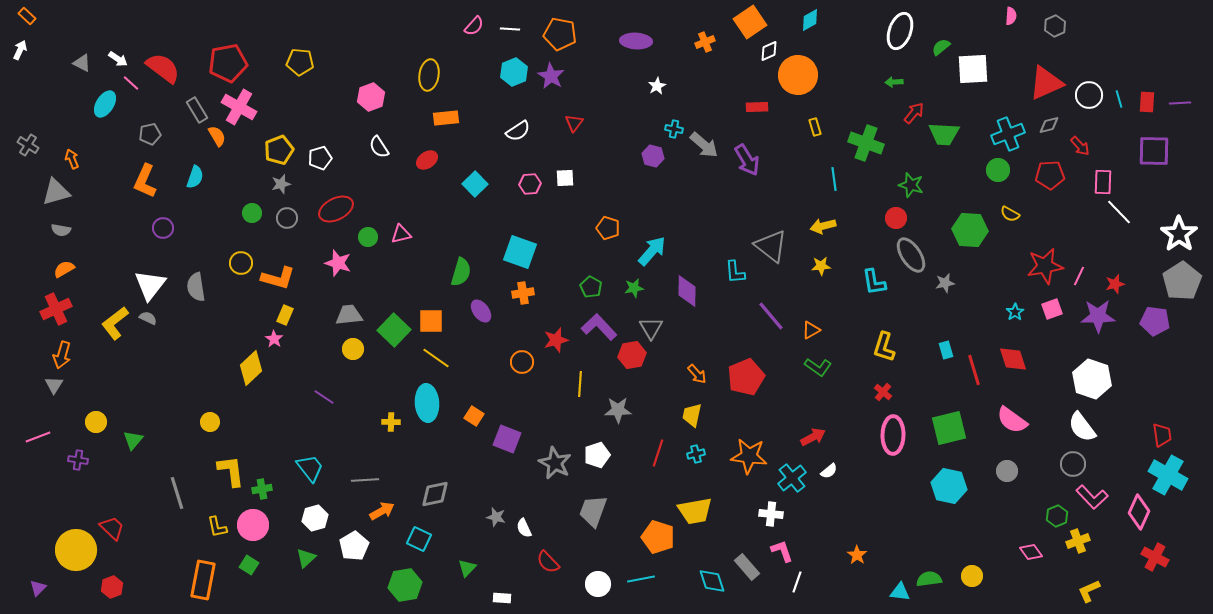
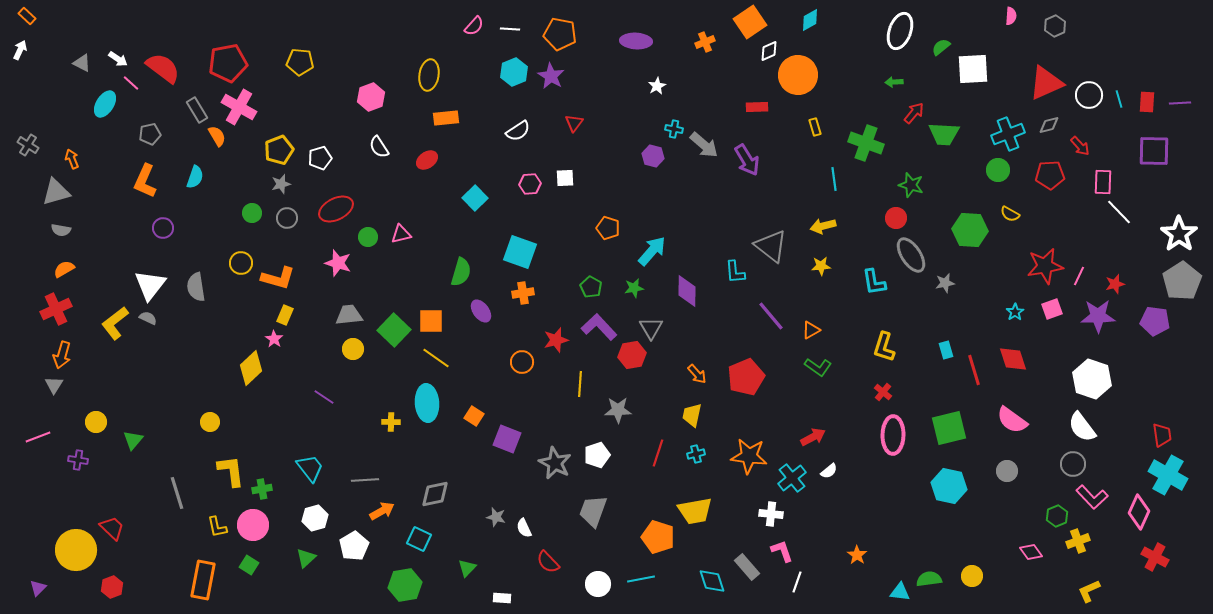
cyan square at (475, 184): moved 14 px down
